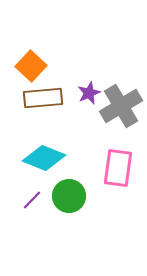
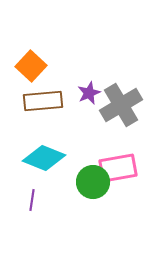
brown rectangle: moved 3 px down
gray cross: moved 1 px up
pink rectangle: rotated 72 degrees clockwise
green circle: moved 24 px right, 14 px up
purple line: rotated 35 degrees counterclockwise
